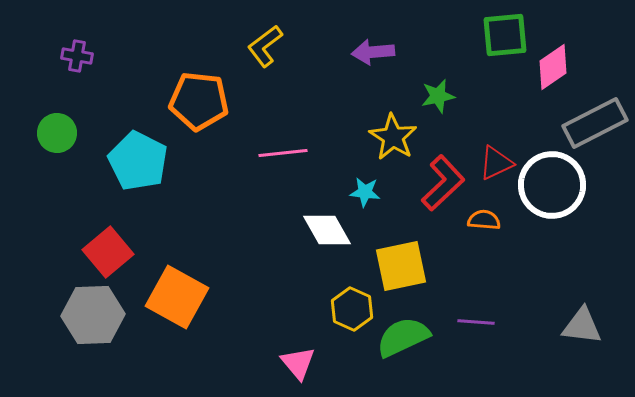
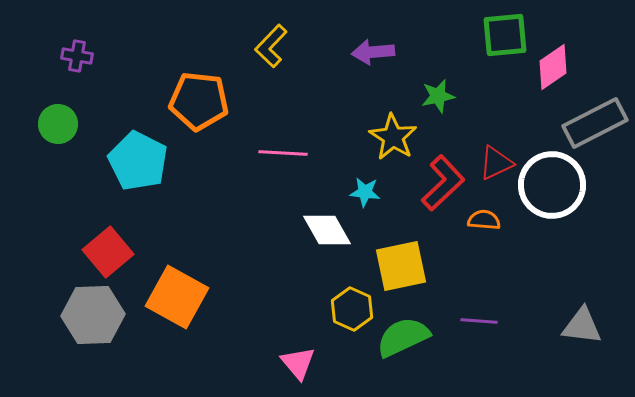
yellow L-shape: moved 6 px right; rotated 9 degrees counterclockwise
green circle: moved 1 px right, 9 px up
pink line: rotated 9 degrees clockwise
purple line: moved 3 px right, 1 px up
